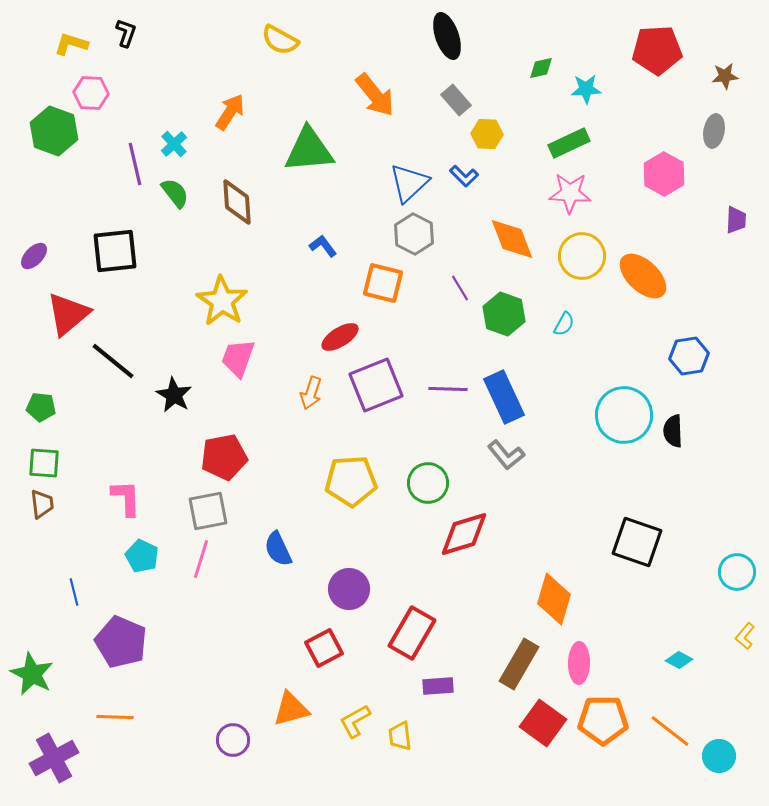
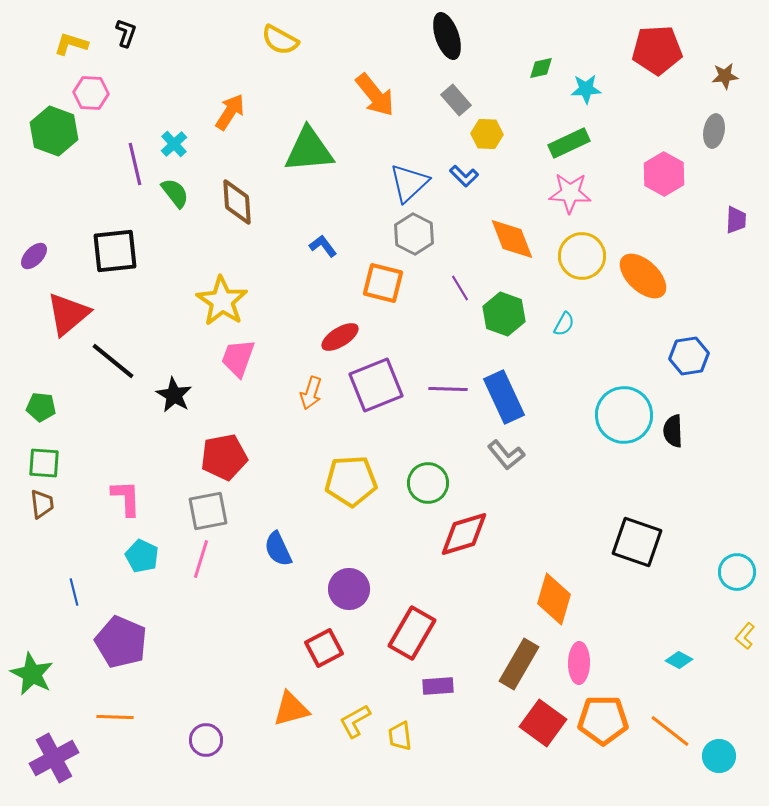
purple circle at (233, 740): moved 27 px left
